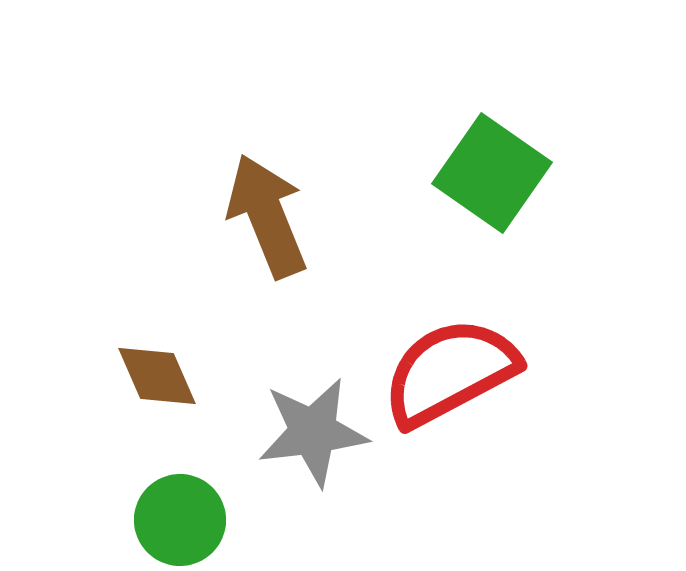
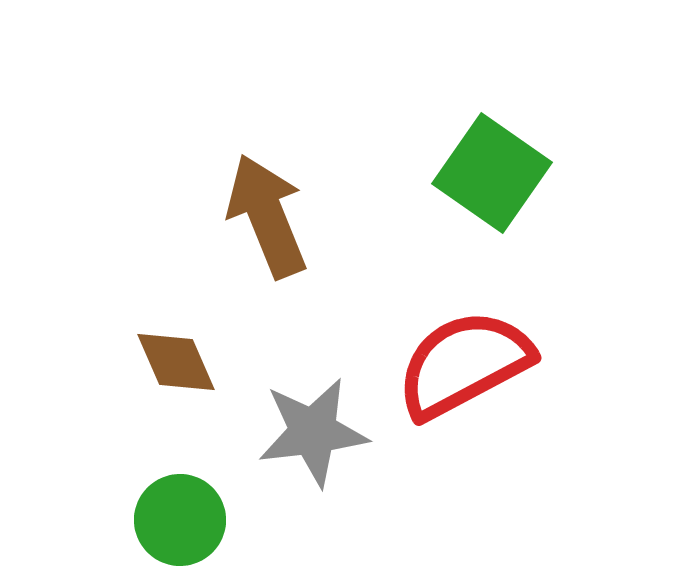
red semicircle: moved 14 px right, 8 px up
brown diamond: moved 19 px right, 14 px up
